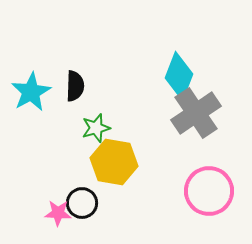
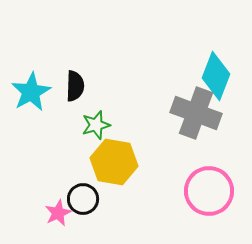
cyan diamond: moved 37 px right
gray cross: rotated 36 degrees counterclockwise
green star: moved 3 px up
black circle: moved 1 px right, 4 px up
pink star: rotated 28 degrees counterclockwise
